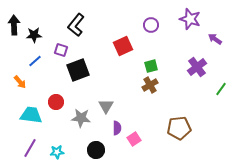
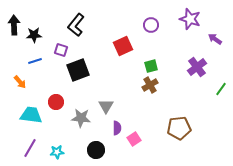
blue line: rotated 24 degrees clockwise
